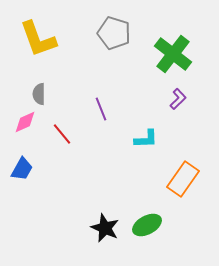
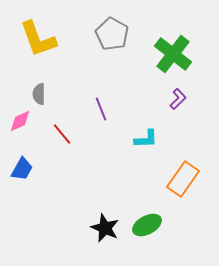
gray pentagon: moved 2 px left, 1 px down; rotated 12 degrees clockwise
pink diamond: moved 5 px left, 1 px up
